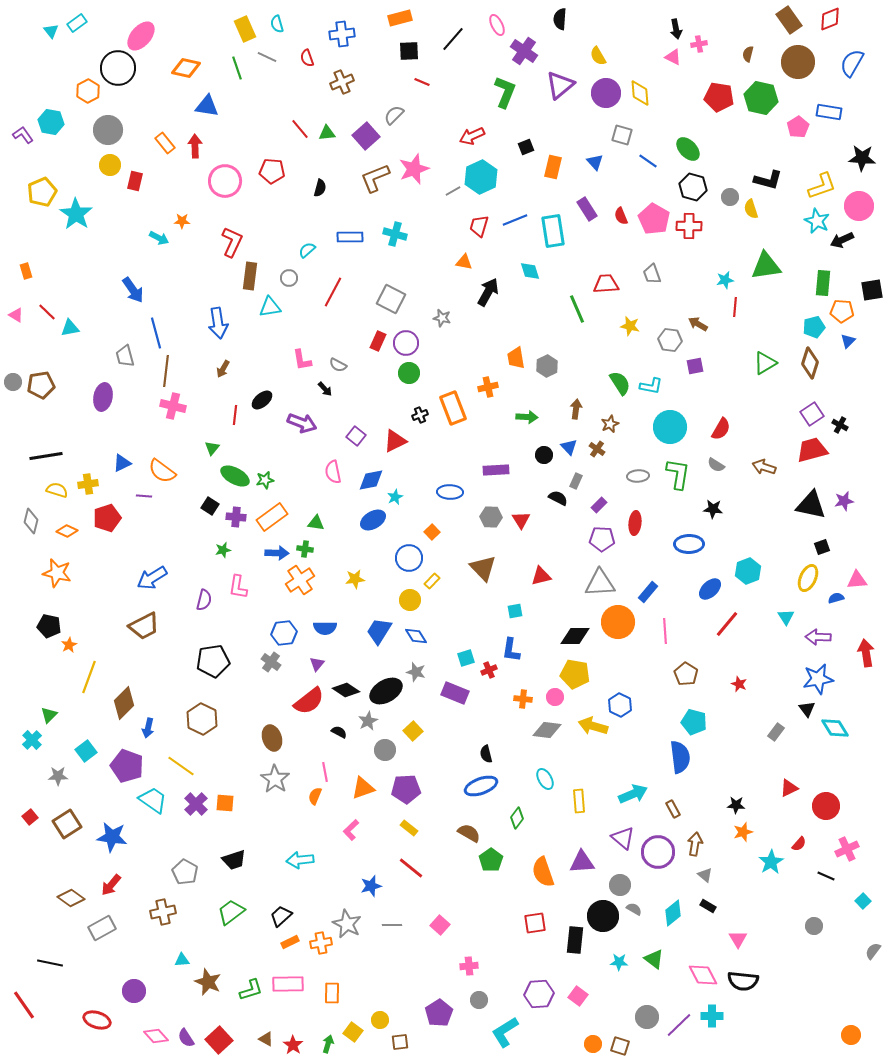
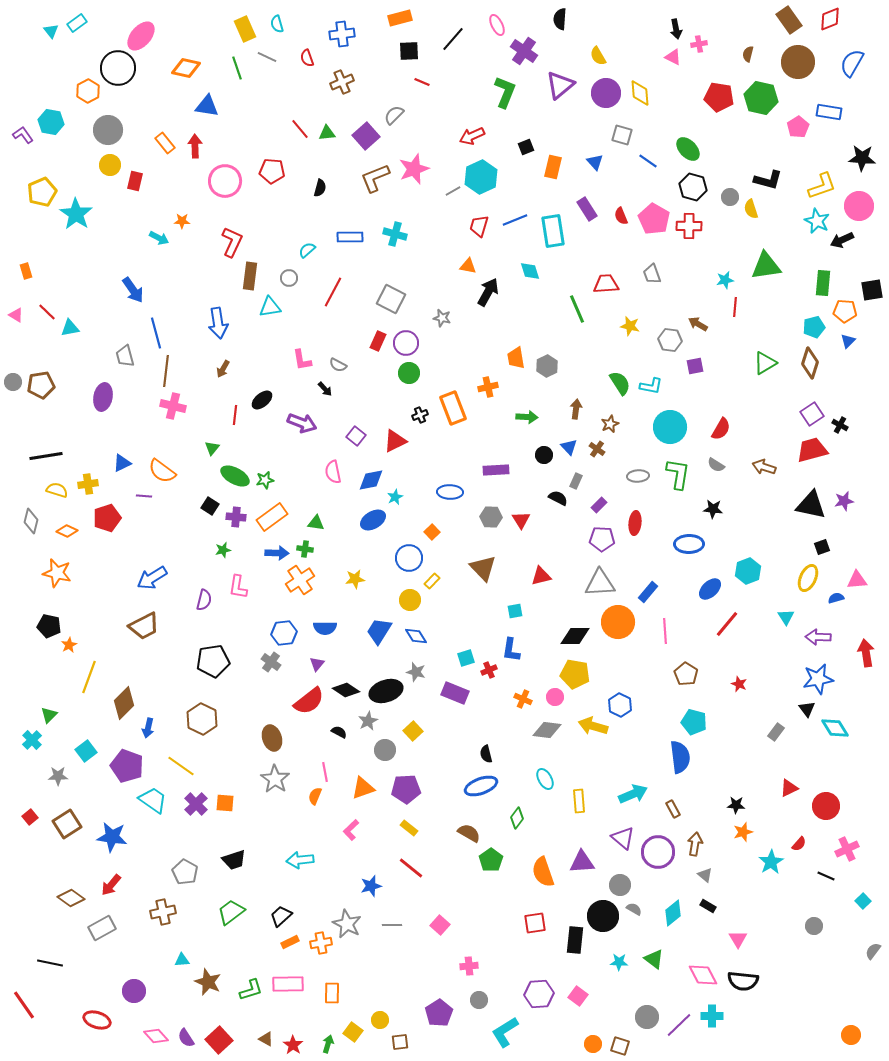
orange triangle at (464, 262): moved 4 px right, 4 px down
orange pentagon at (842, 311): moved 3 px right
black ellipse at (386, 691): rotated 12 degrees clockwise
orange cross at (523, 699): rotated 18 degrees clockwise
